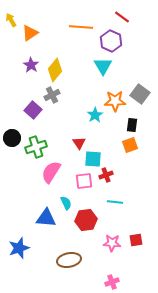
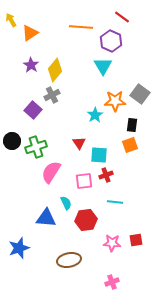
black circle: moved 3 px down
cyan square: moved 6 px right, 4 px up
